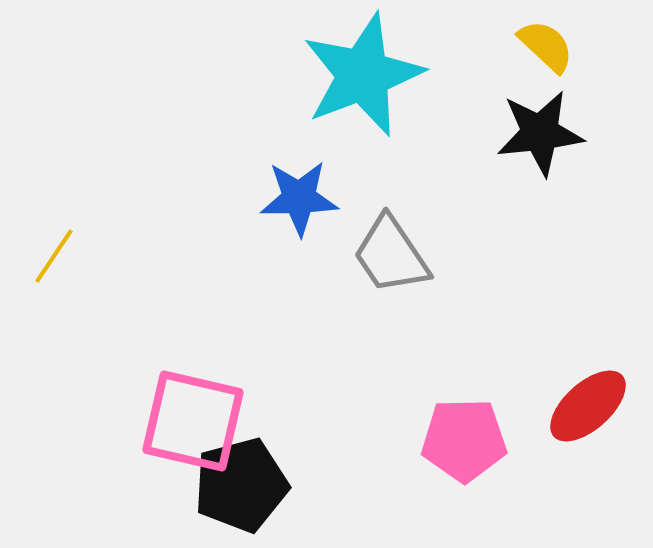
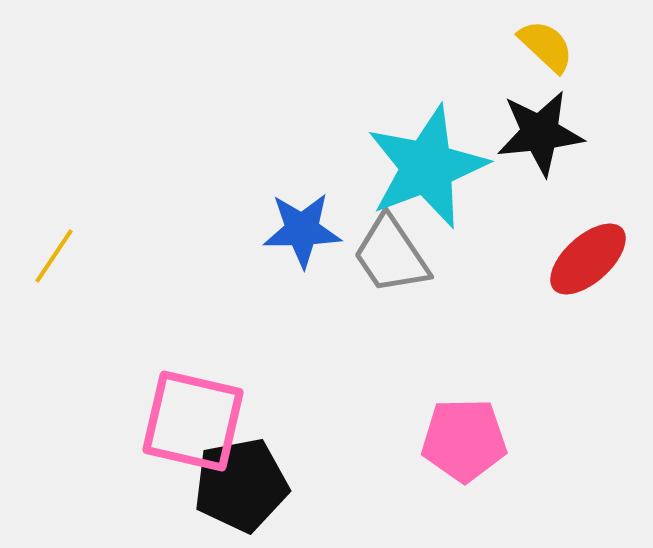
cyan star: moved 64 px right, 92 px down
blue star: moved 3 px right, 32 px down
red ellipse: moved 147 px up
black pentagon: rotated 4 degrees clockwise
